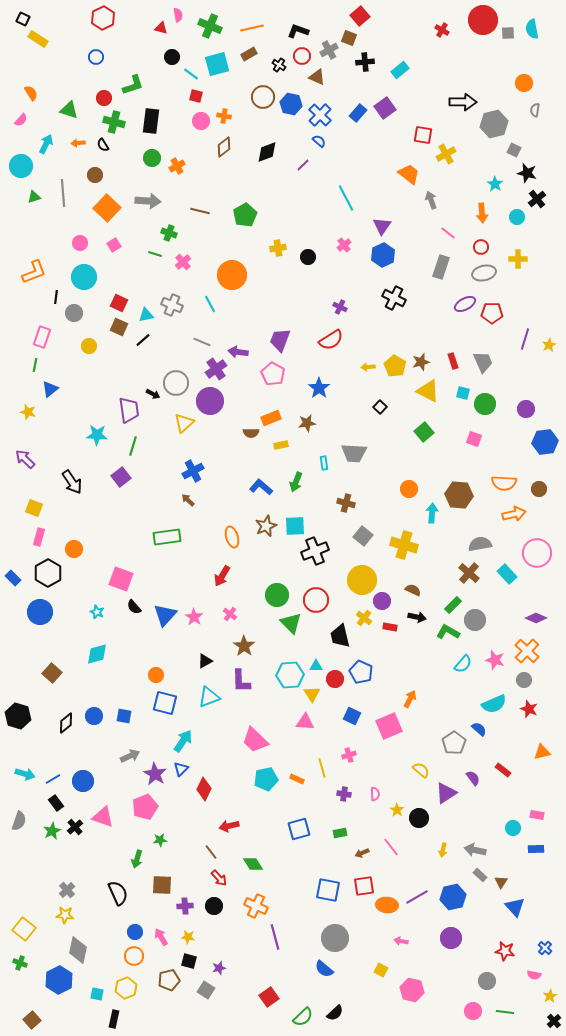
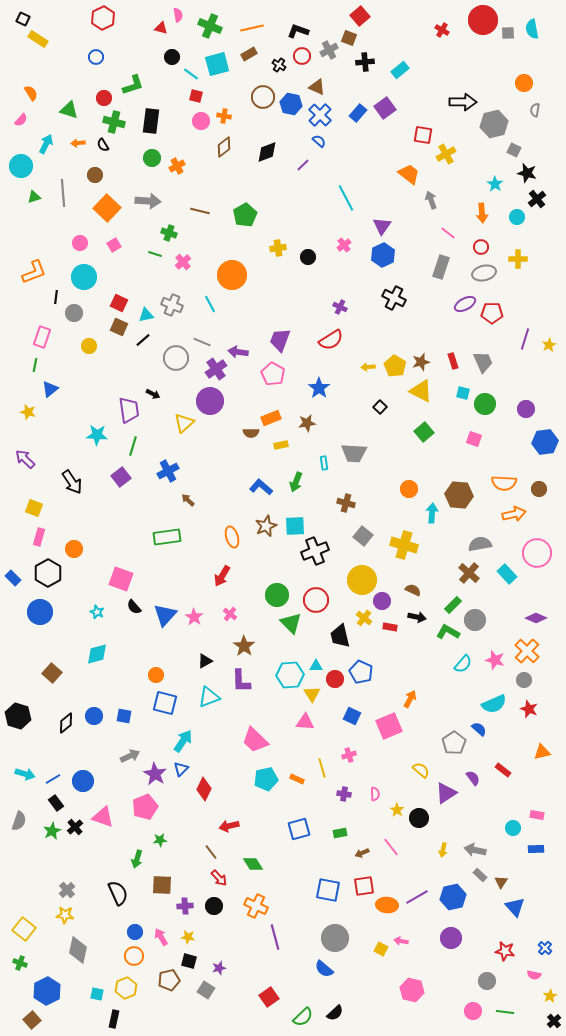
brown triangle at (317, 77): moved 10 px down
gray circle at (176, 383): moved 25 px up
yellow triangle at (428, 391): moved 7 px left
blue cross at (193, 471): moved 25 px left
yellow square at (381, 970): moved 21 px up
blue hexagon at (59, 980): moved 12 px left, 11 px down
